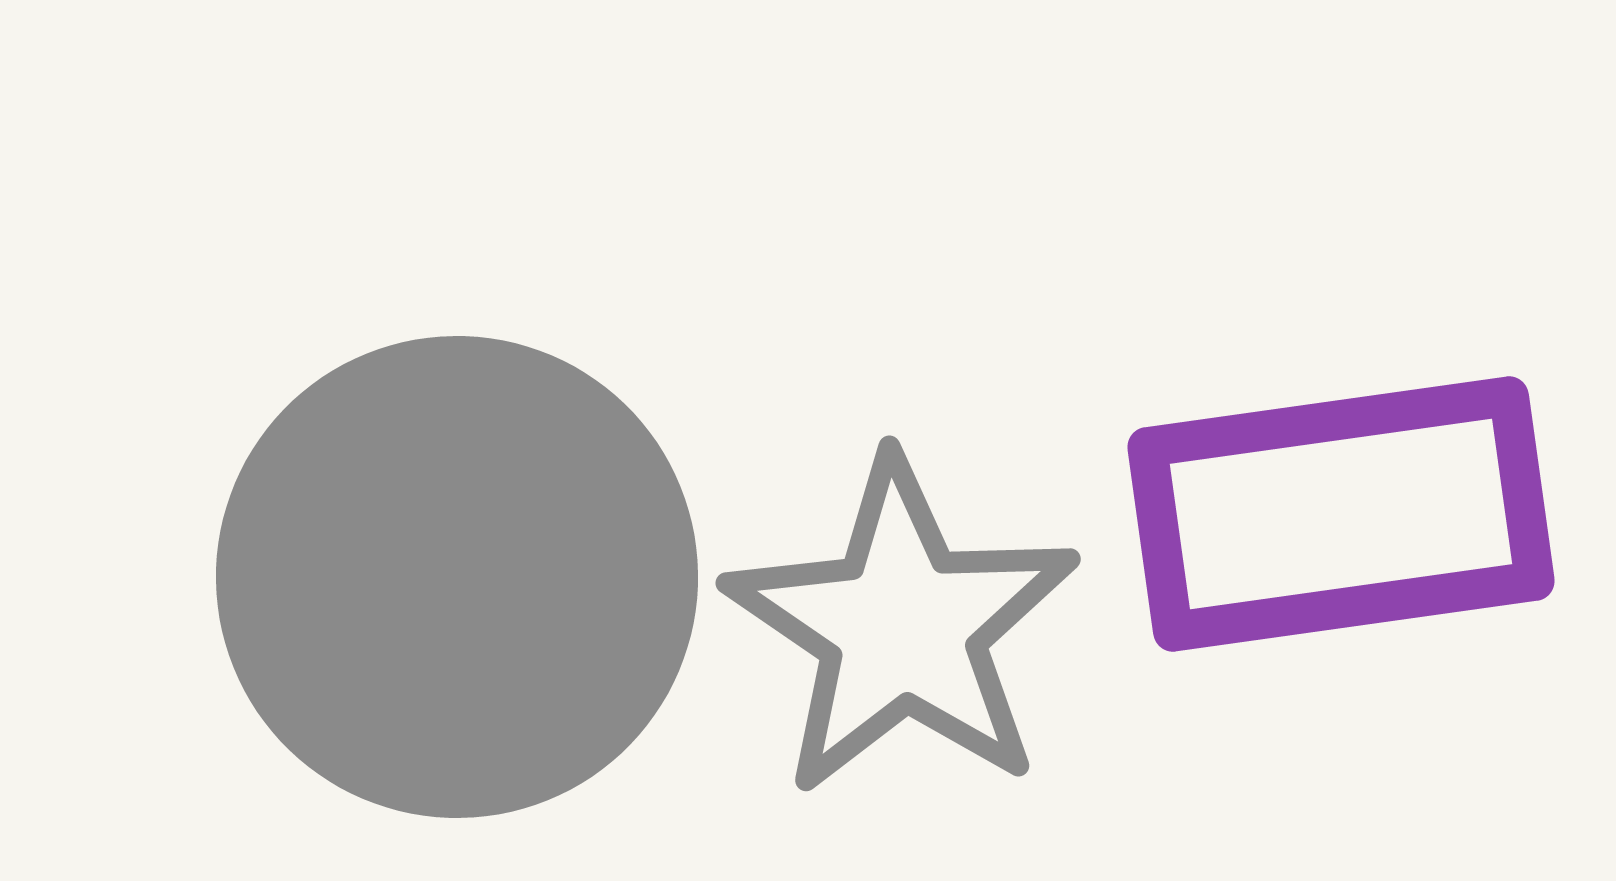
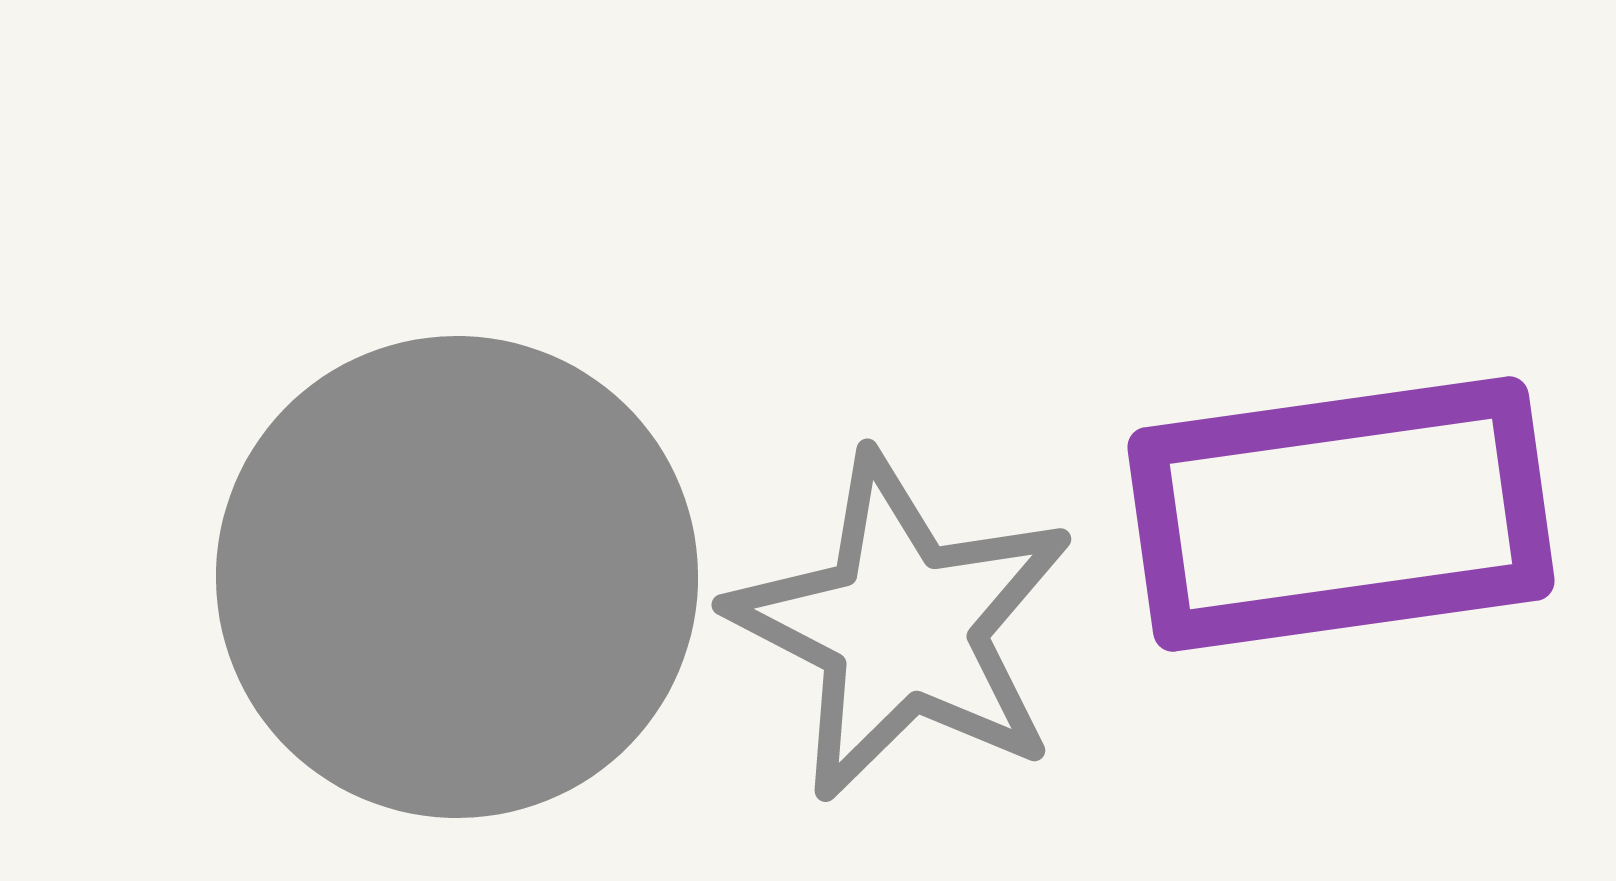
gray star: rotated 7 degrees counterclockwise
